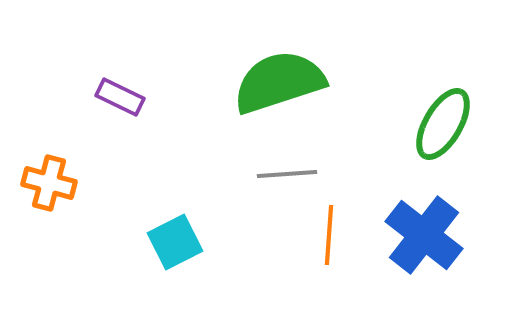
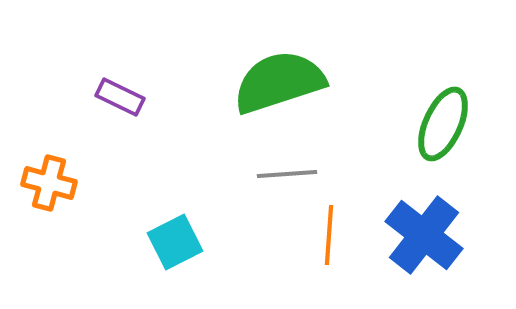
green ellipse: rotated 6 degrees counterclockwise
